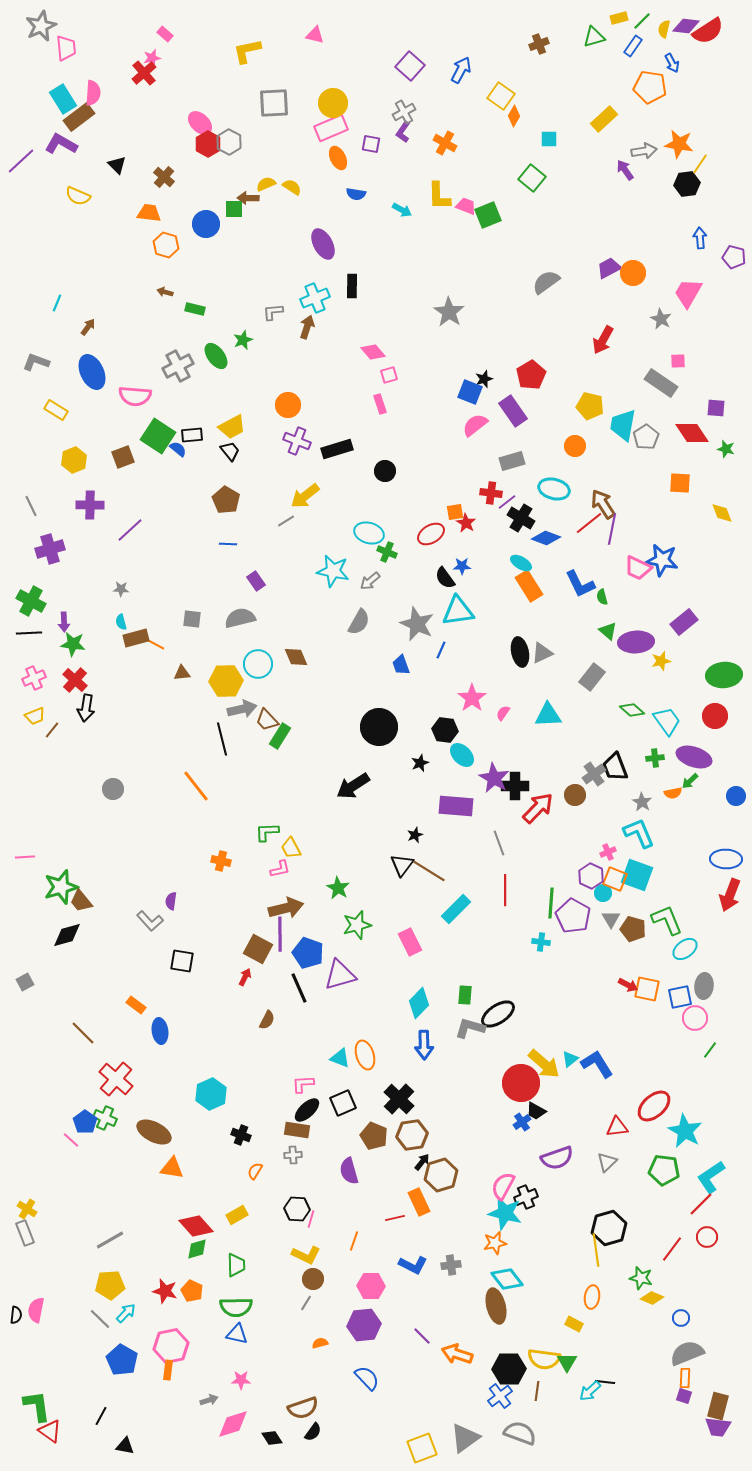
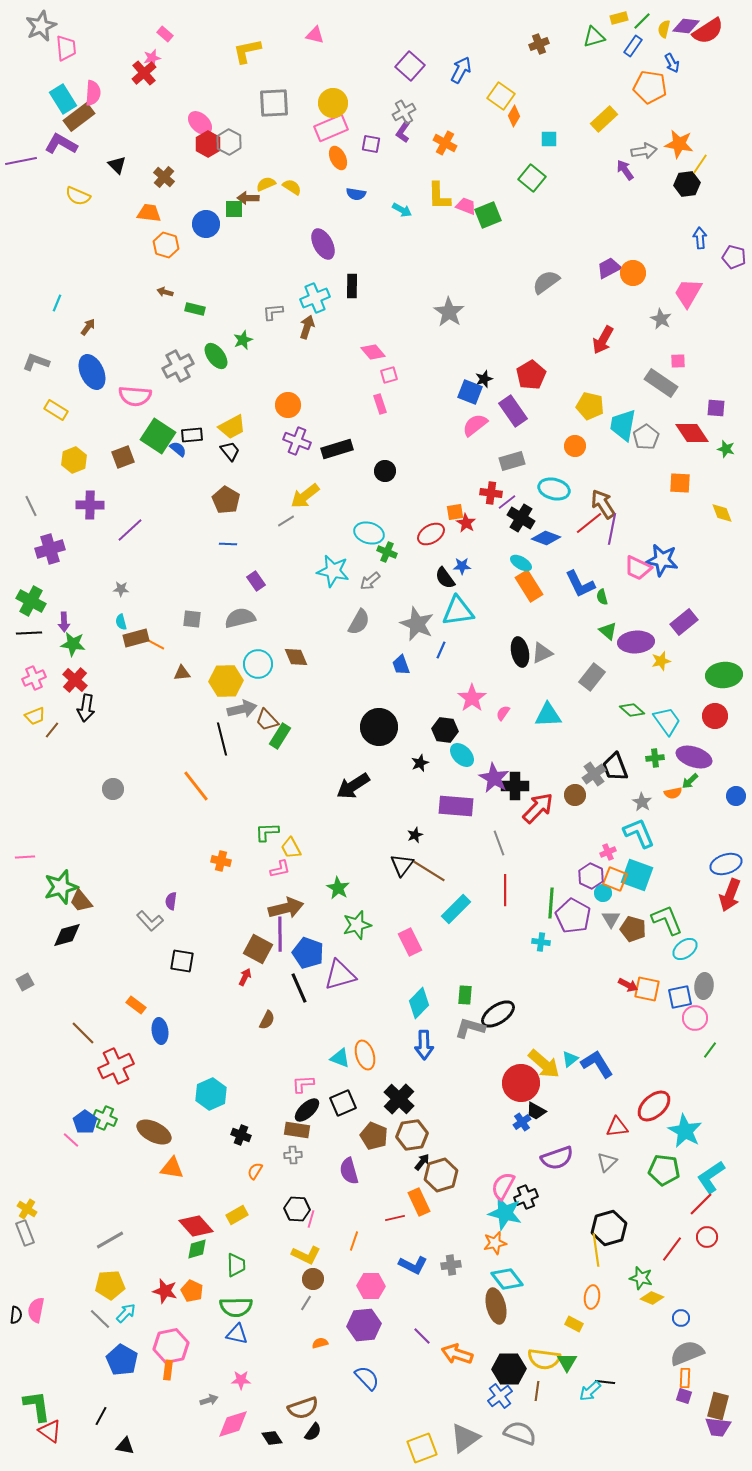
purple line at (21, 161): rotated 32 degrees clockwise
blue ellipse at (726, 859): moved 5 px down; rotated 20 degrees counterclockwise
red cross at (116, 1079): moved 13 px up; rotated 24 degrees clockwise
